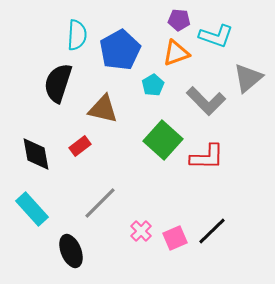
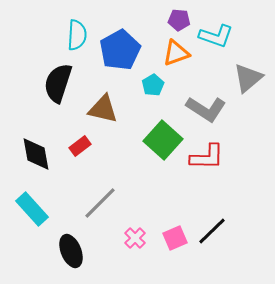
gray L-shape: moved 8 px down; rotated 12 degrees counterclockwise
pink cross: moved 6 px left, 7 px down
